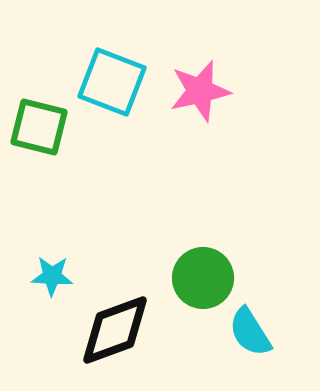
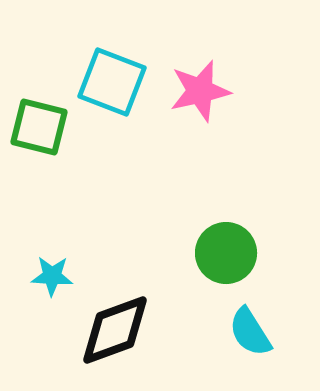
green circle: moved 23 px right, 25 px up
